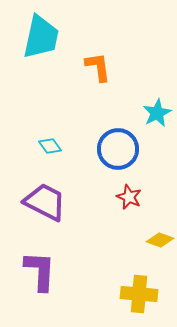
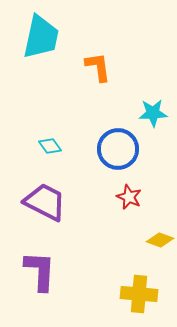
cyan star: moved 4 px left; rotated 24 degrees clockwise
